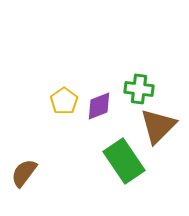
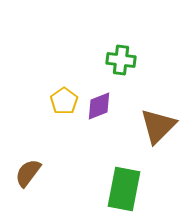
green cross: moved 18 px left, 29 px up
green rectangle: moved 28 px down; rotated 45 degrees clockwise
brown semicircle: moved 4 px right
